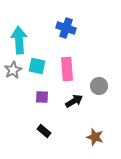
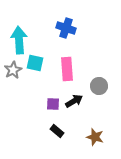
cyan square: moved 2 px left, 3 px up
purple square: moved 11 px right, 7 px down
black rectangle: moved 13 px right
